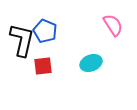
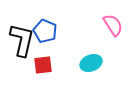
red square: moved 1 px up
